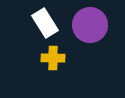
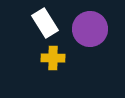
purple circle: moved 4 px down
